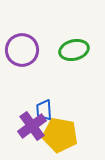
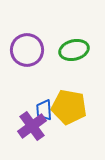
purple circle: moved 5 px right
yellow pentagon: moved 9 px right, 28 px up
